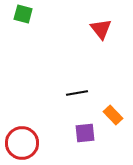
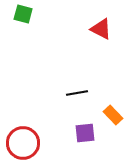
red triangle: rotated 25 degrees counterclockwise
red circle: moved 1 px right
